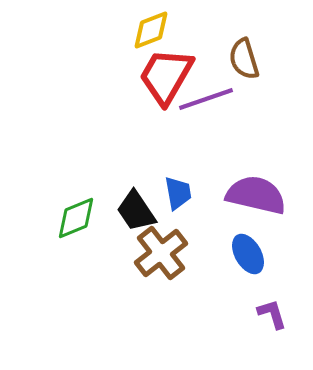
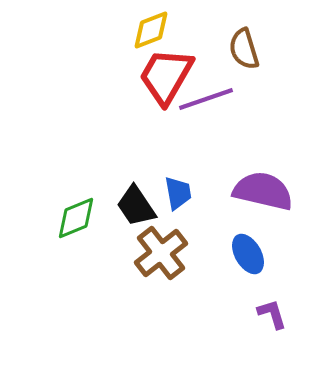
brown semicircle: moved 10 px up
purple semicircle: moved 7 px right, 4 px up
black trapezoid: moved 5 px up
